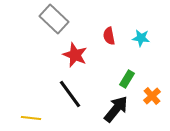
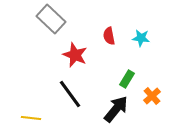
gray rectangle: moved 3 px left
